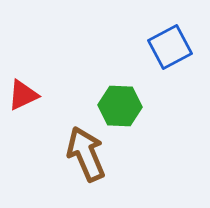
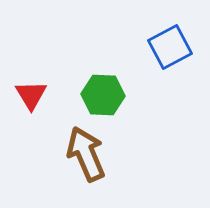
red triangle: moved 8 px right; rotated 36 degrees counterclockwise
green hexagon: moved 17 px left, 11 px up
